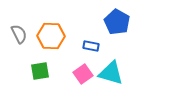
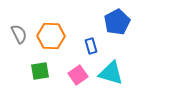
blue pentagon: rotated 15 degrees clockwise
blue rectangle: rotated 63 degrees clockwise
pink square: moved 5 px left, 1 px down
